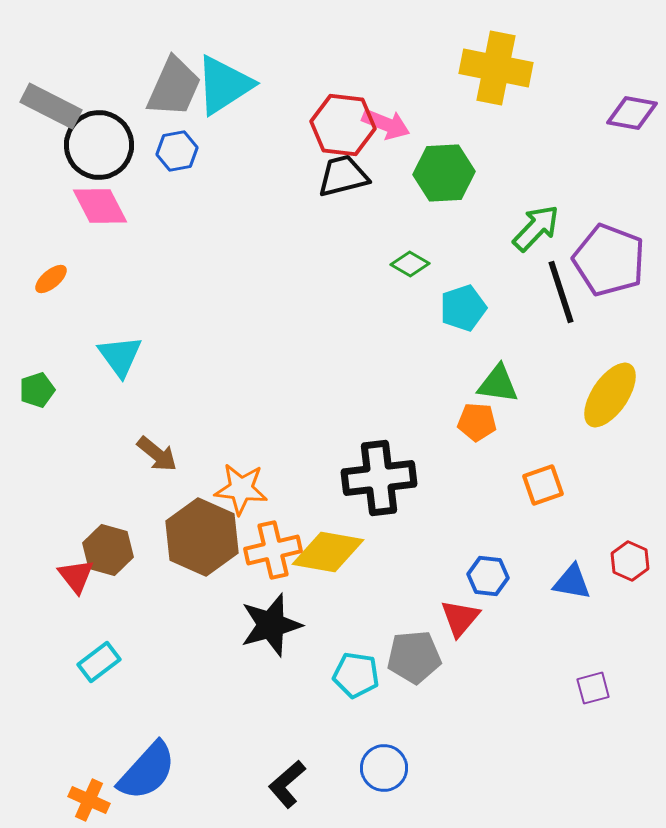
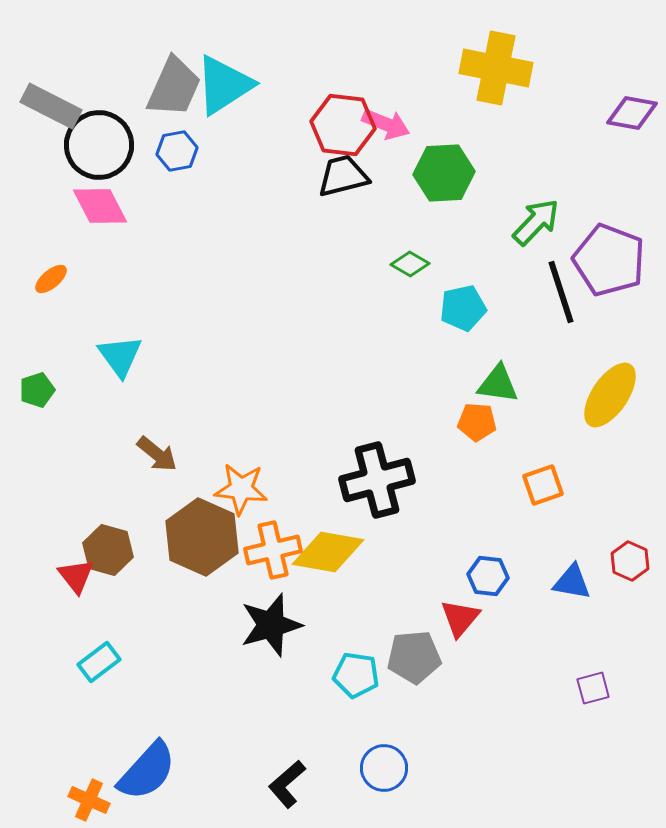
green arrow at (536, 228): moved 6 px up
cyan pentagon at (463, 308): rotated 6 degrees clockwise
black cross at (379, 478): moved 2 px left, 2 px down; rotated 8 degrees counterclockwise
